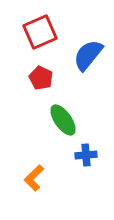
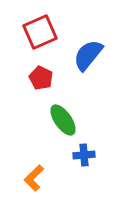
blue cross: moved 2 px left
